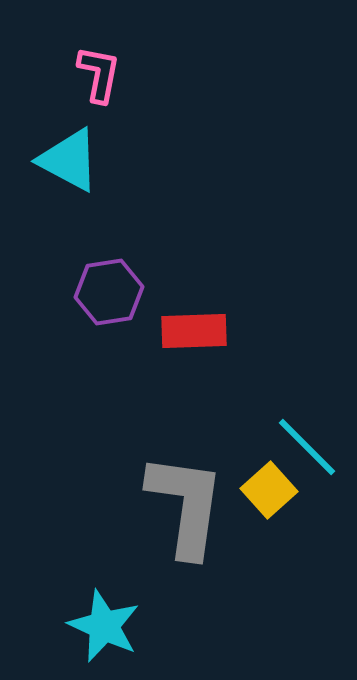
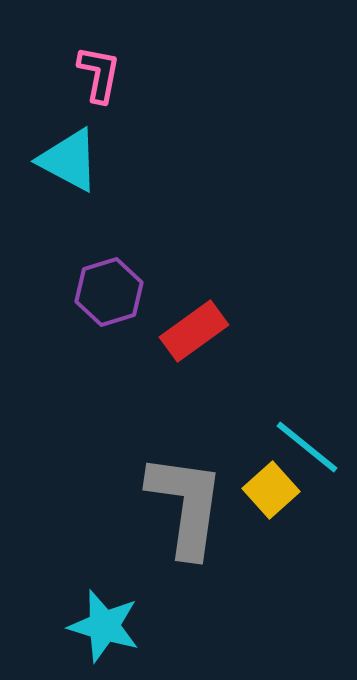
purple hexagon: rotated 8 degrees counterclockwise
red rectangle: rotated 34 degrees counterclockwise
cyan line: rotated 6 degrees counterclockwise
yellow square: moved 2 px right
cyan star: rotated 8 degrees counterclockwise
